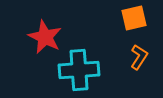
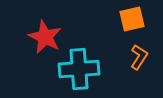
orange square: moved 2 px left, 1 px down
cyan cross: moved 1 px up
